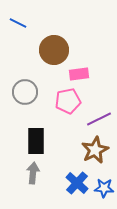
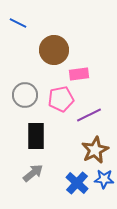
gray circle: moved 3 px down
pink pentagon: moved 7 px left, 2 px up
purple line: moved 10 px left, 4 px up
black rectangle: moved 5 px up
gray arrow: rotated 45 degrees clockwise
blue star: moved 9 px up
